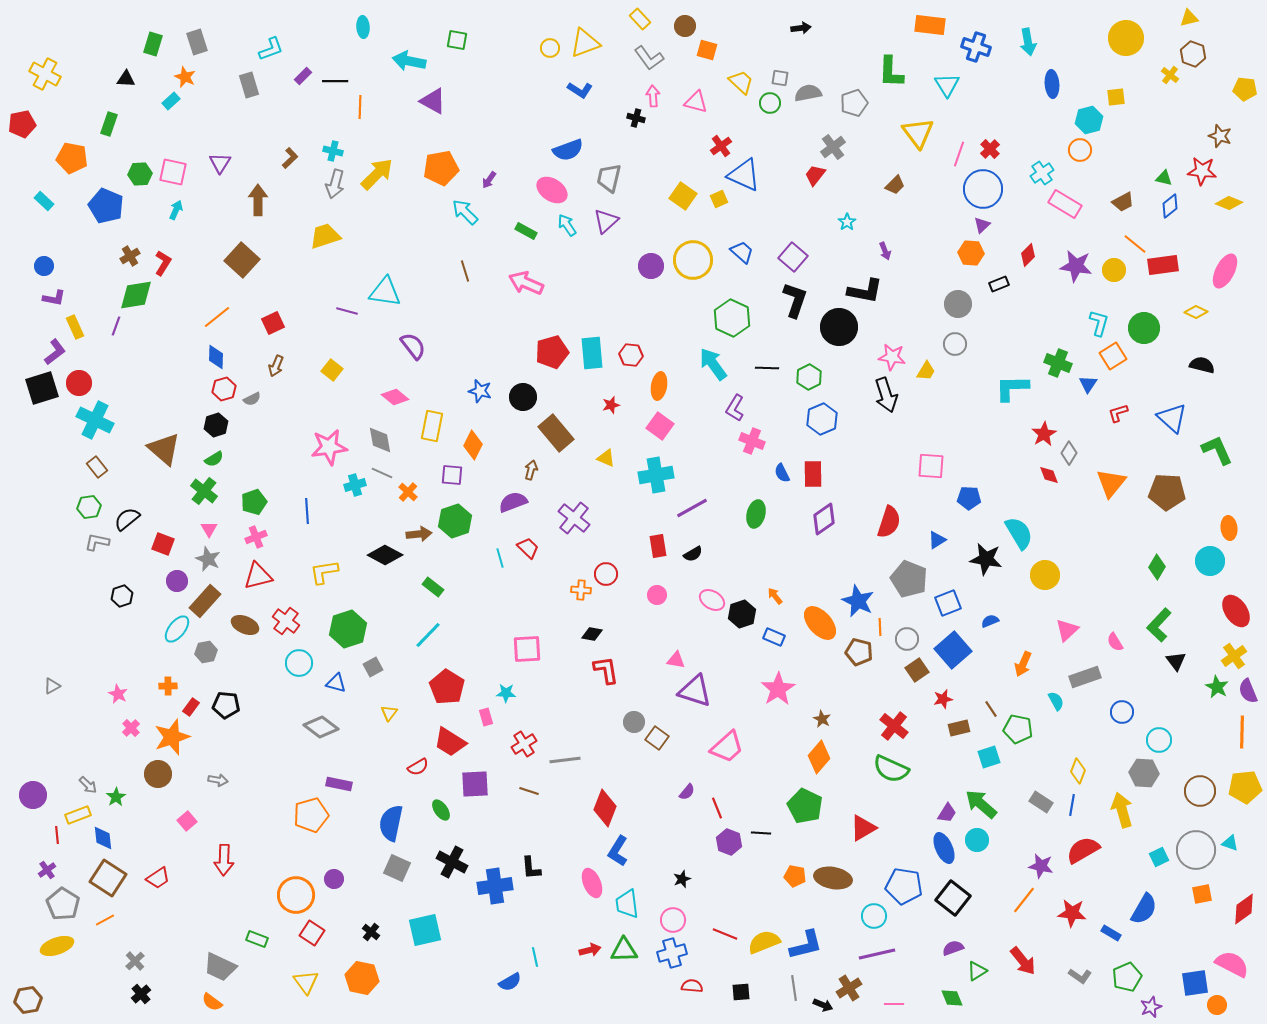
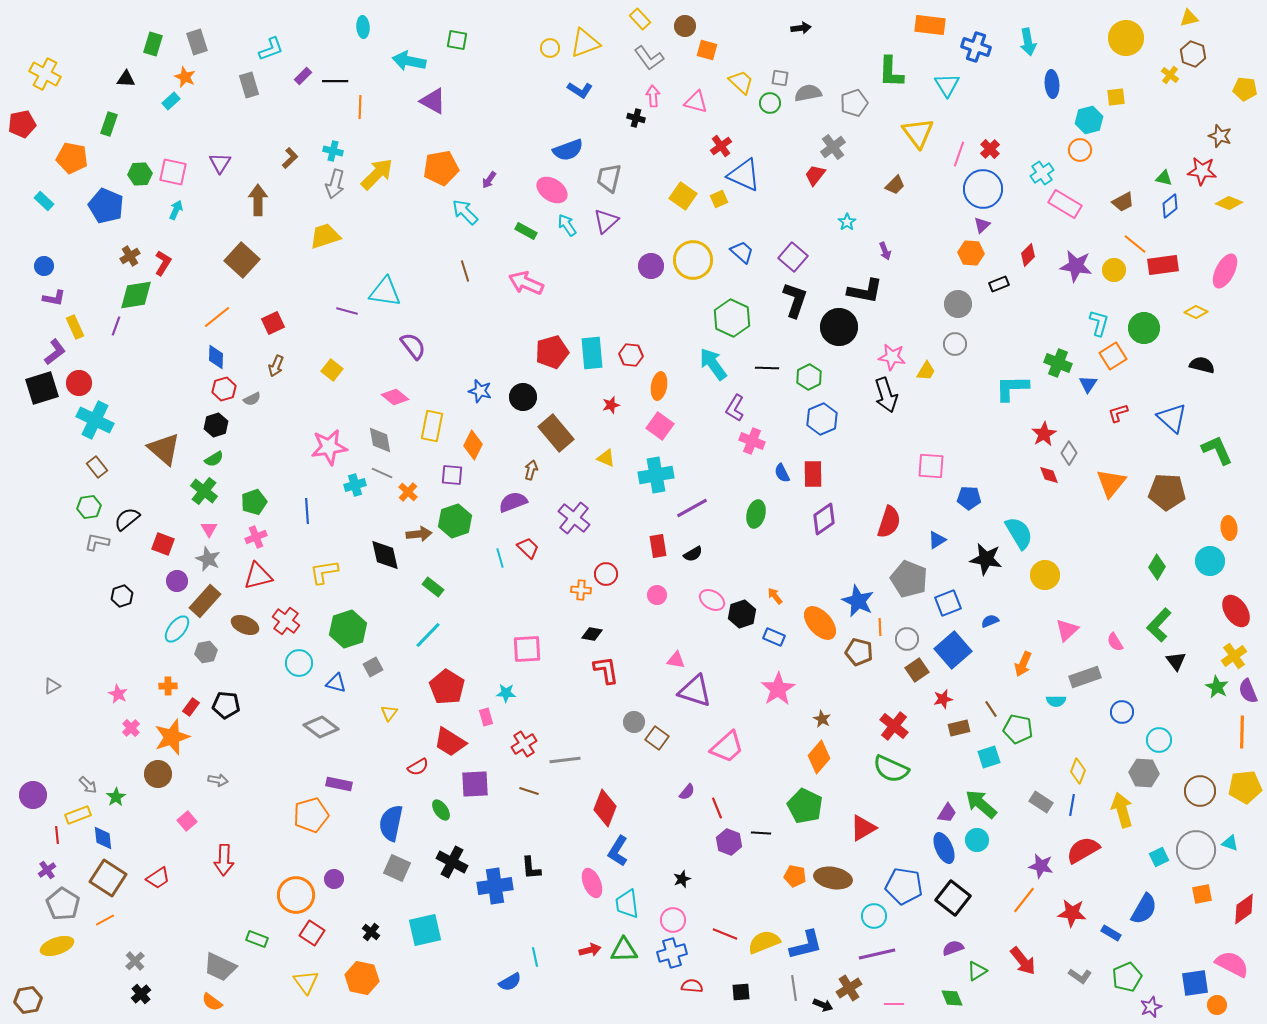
black diamond at (385, 555): rotated 48 degrees clockwise
cyan semicircle at (1056, 701): rotated 120 degrees clockwise
